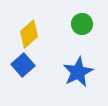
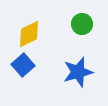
yellow diamond: rotated 16 degrees clockwise
blue star: rotated 12 degrees clockwise
